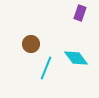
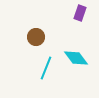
brown circle: moved 5 px right, 7 px up
